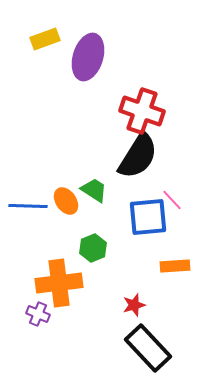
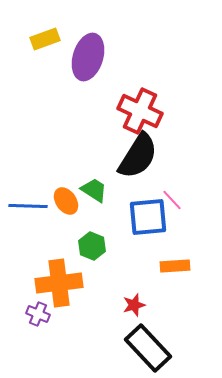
red cross: moved 2 px left; rotated 6 degrees clockwise
green hexagon: moved 1 px left, 2 px up; rotated 16 degrees counterclockwise
